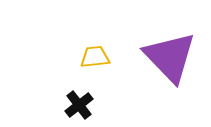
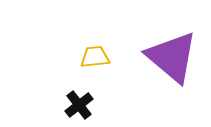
purple triangle: moved 2 px right; rotated 6 degrees counterclockwise
